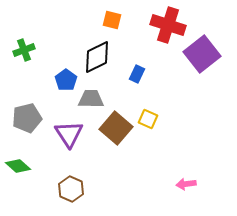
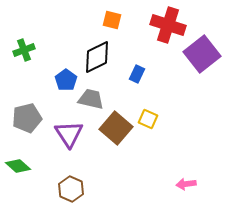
gray trapezoid: rotated 12 degrees clockwise
